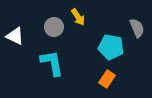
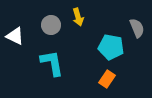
yellow arrow: rotated 18 degrees clockwise
gray circle: moved 3 px left, 2 px up
